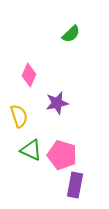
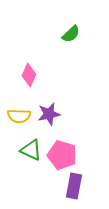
purple star: moved 8 px left, 11 px down
yellow semicircle: rotated 110 degrees clockwise
purple rectangle: moved 1 px left, 1 px down
